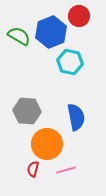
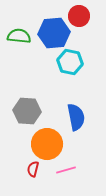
blue hexagon: moved 3 px right, 1 px down; rotated 16 degrees clockwise
green semicircle: rotated 25 degrees counterclockwise
